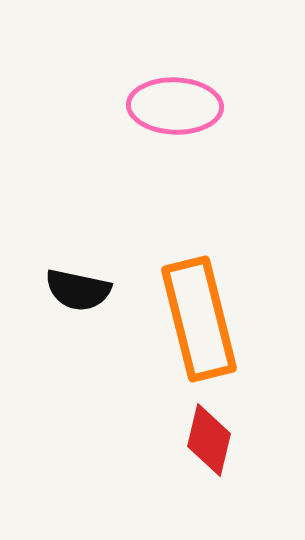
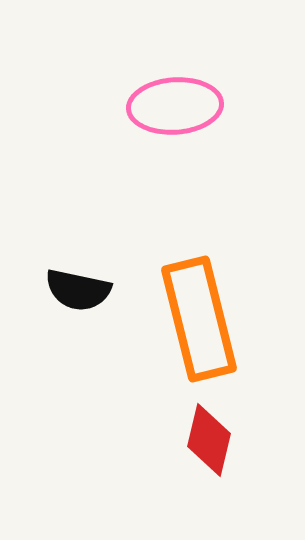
pink ellipse: rotated 6 degrees counterclockwise
